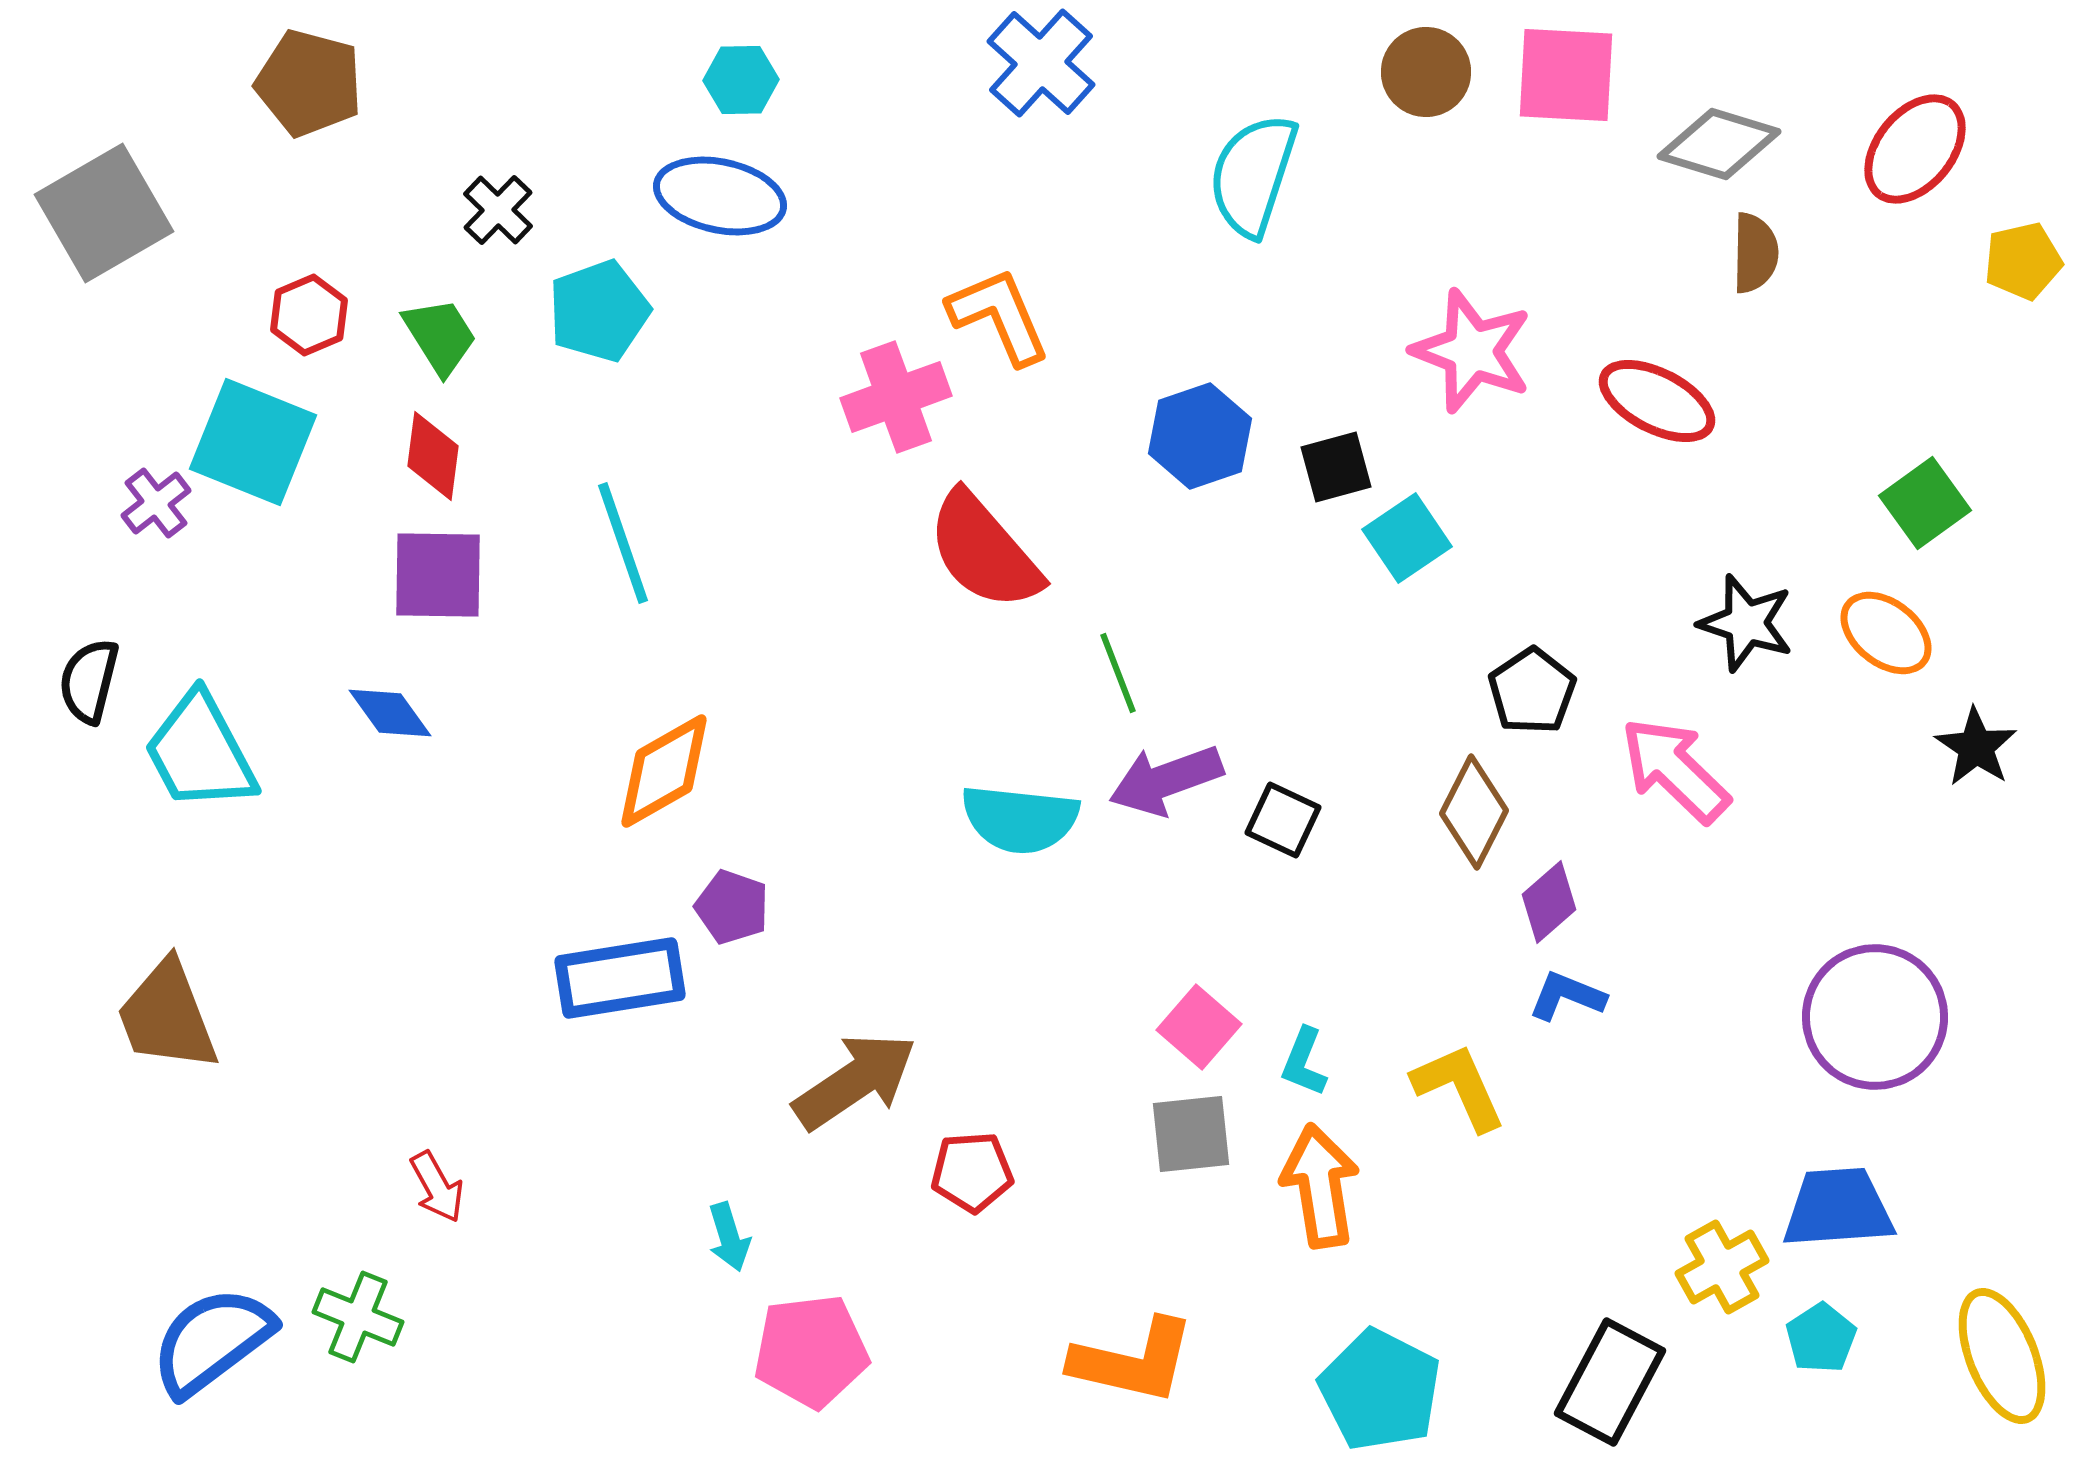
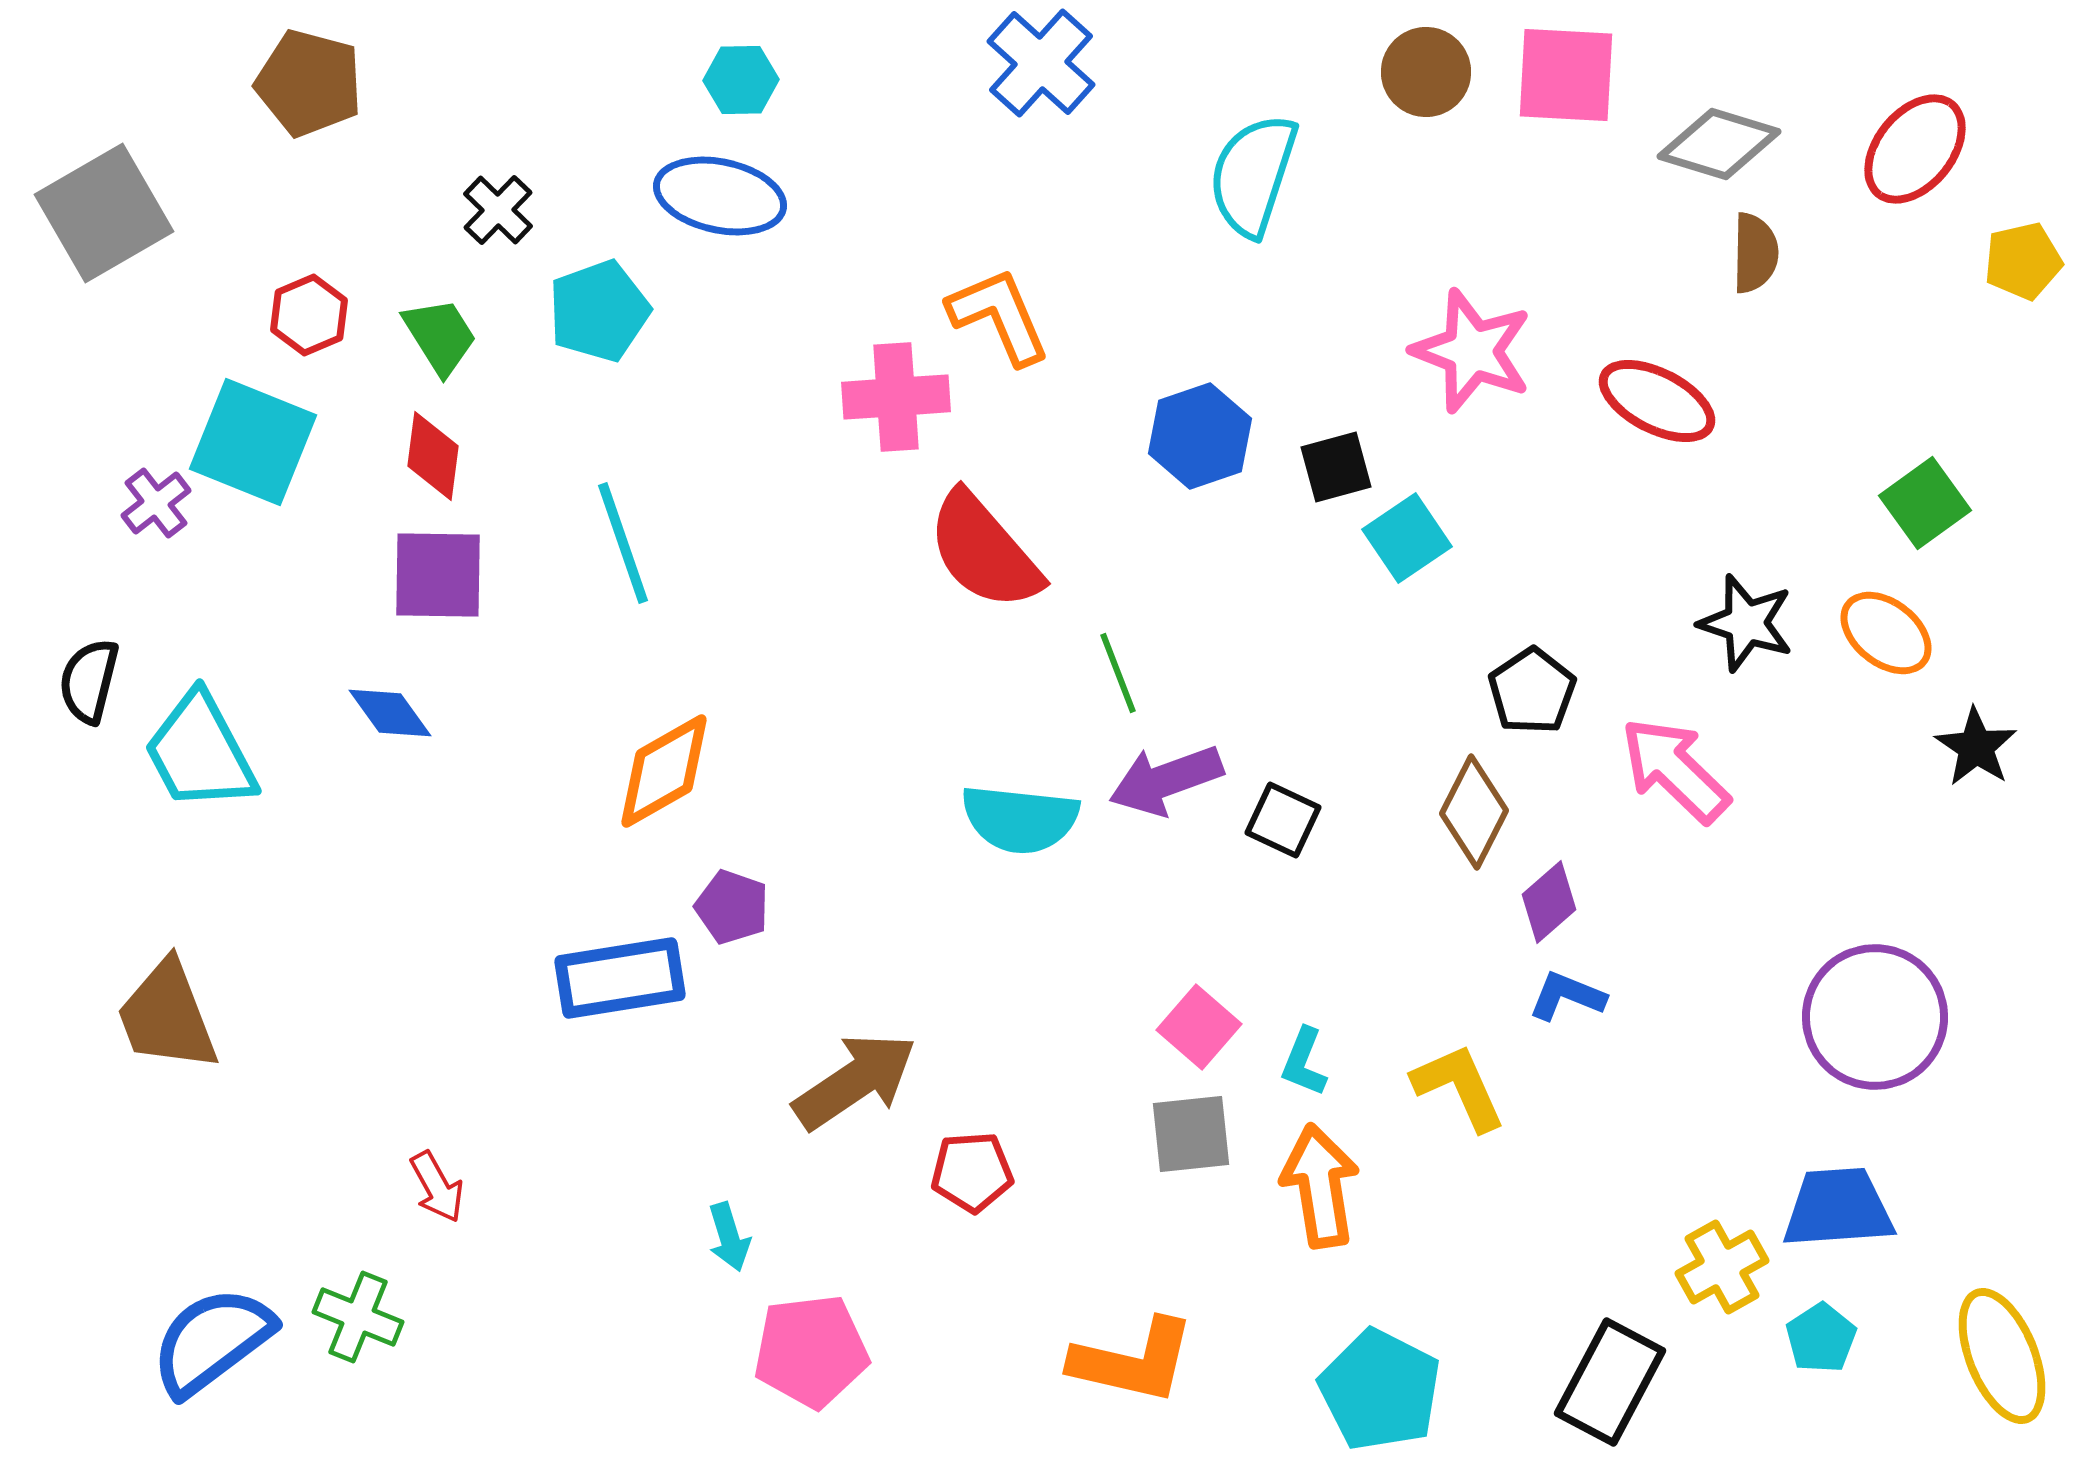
pink cross at (896, 397): rotated 16 degrees clockwise
